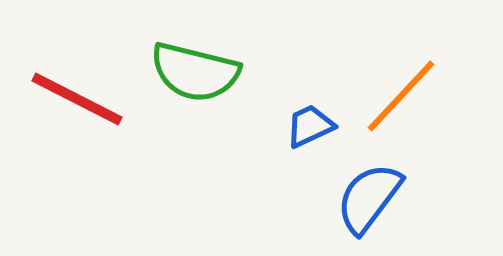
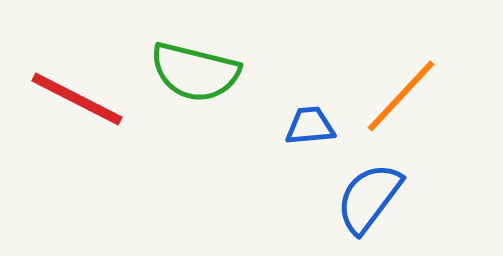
blue trapezoid: rotated 20 degrees clockwise
